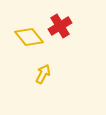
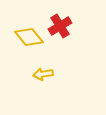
yellow arrow: rotated 126 degrees counterclockwise
